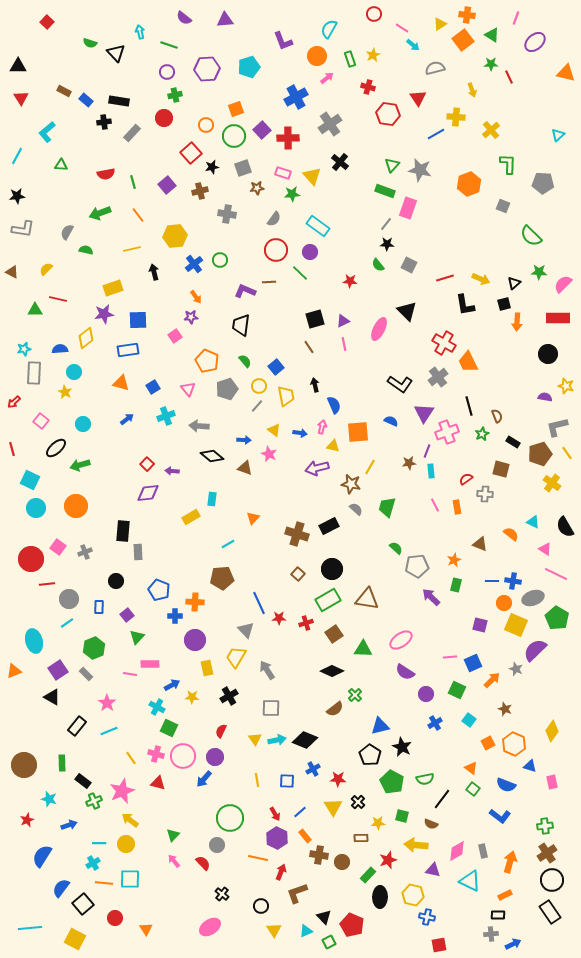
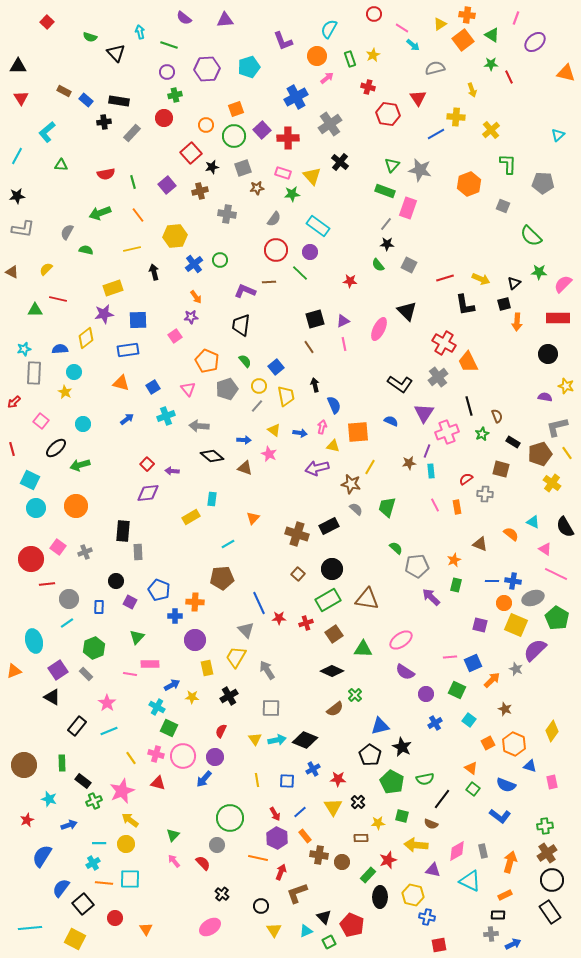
green semicircle at (90, 43): moved 6 px up
purple square at (127, 615): moved 3 px right, 13 px up; rotated 24 degrees counterclockwise
